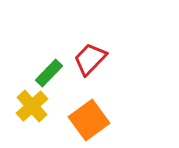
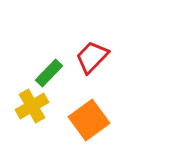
red trapezoid: moved 2 px right, 2 px up
yellow cross: rotated 12 degrees clockwise
